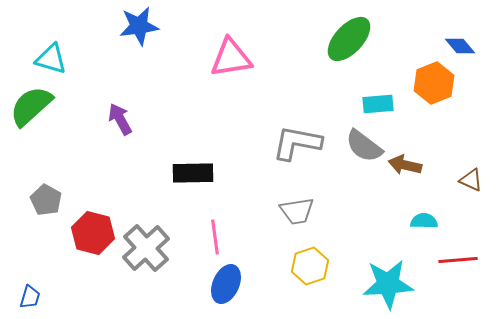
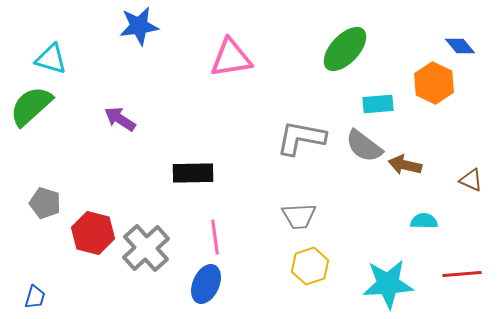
green ellipse: moved 4 px left, 10 px down
orange hexagon: rotated 12 degrees counterclockwise
purple arrow: rotated 28 degrees counterclockwise
gray L-shape: moved 4 px right, 5 px up
gray pentagon: moved 1 px left, 3 px down; rotated 12 degrees counterclockwise
gray trapezoid: moved 2 px right, 5 px down; rotated 6 degrees clockwise
red line: moved 4 px right, 14 px down
blue ellipse: moved 20 px left
blue trapezoid: moved 5 px right
